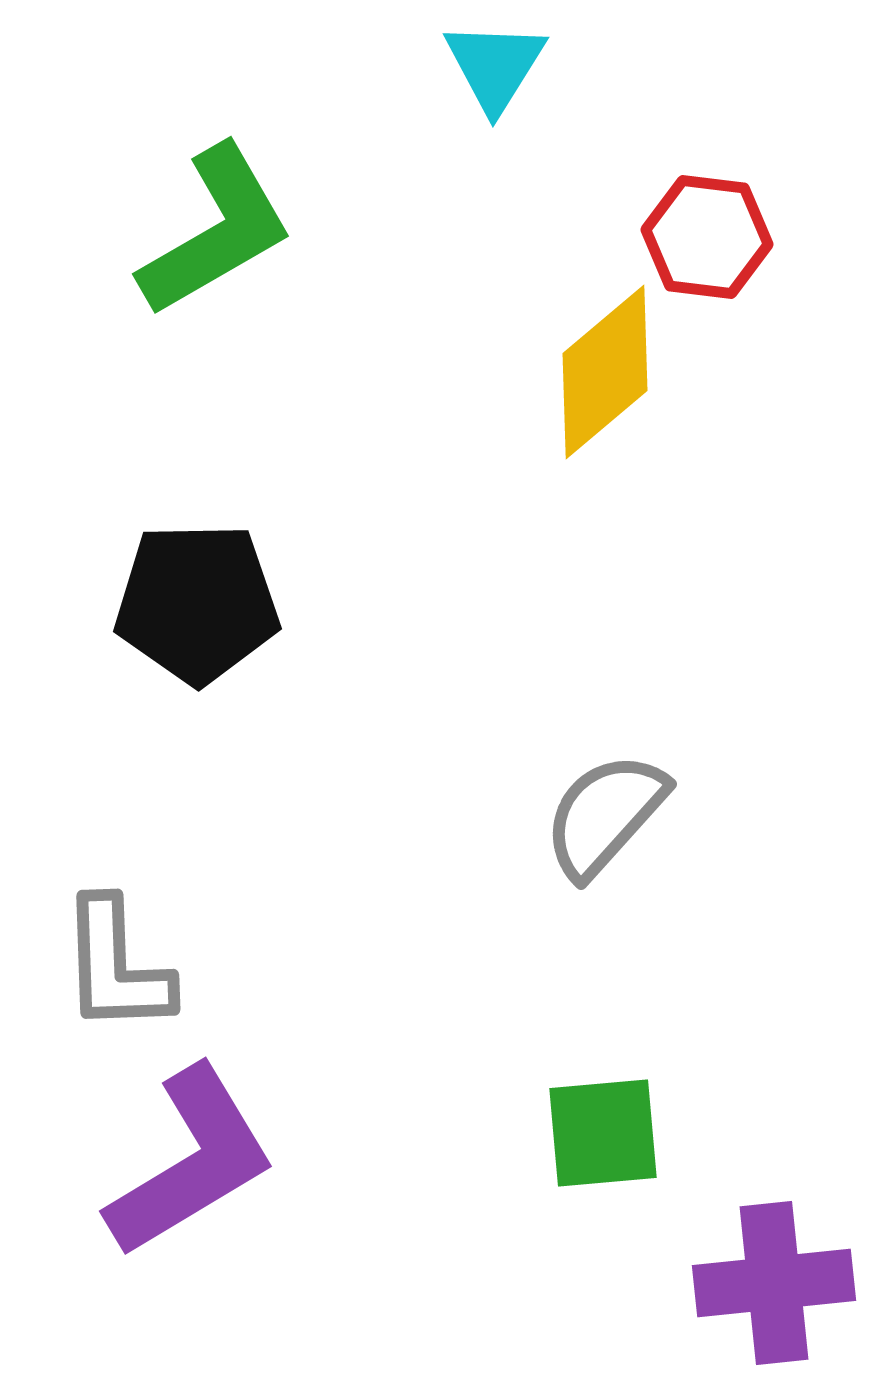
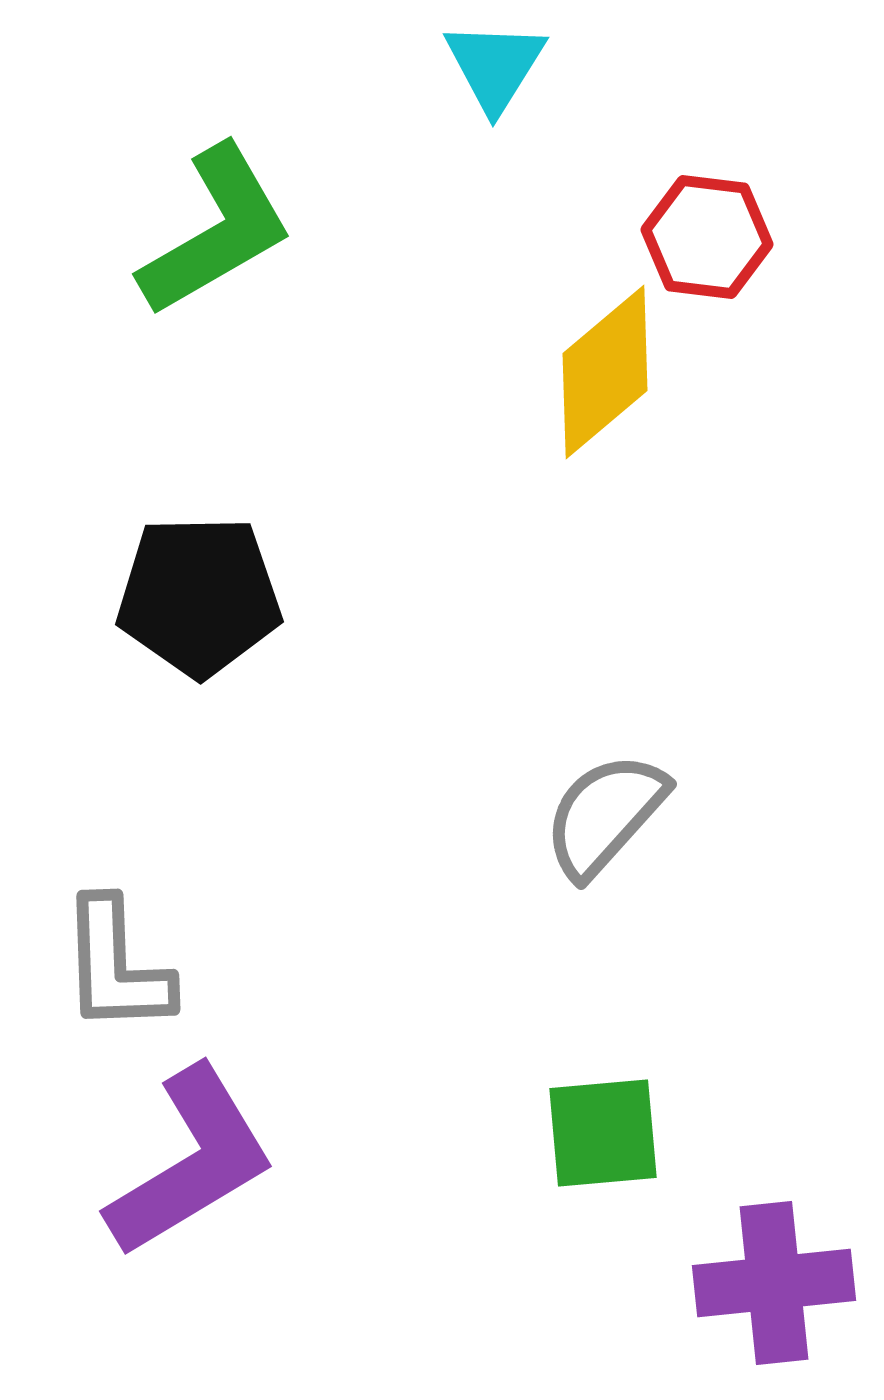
black pentagon: moved 2 px right, 7 px up
